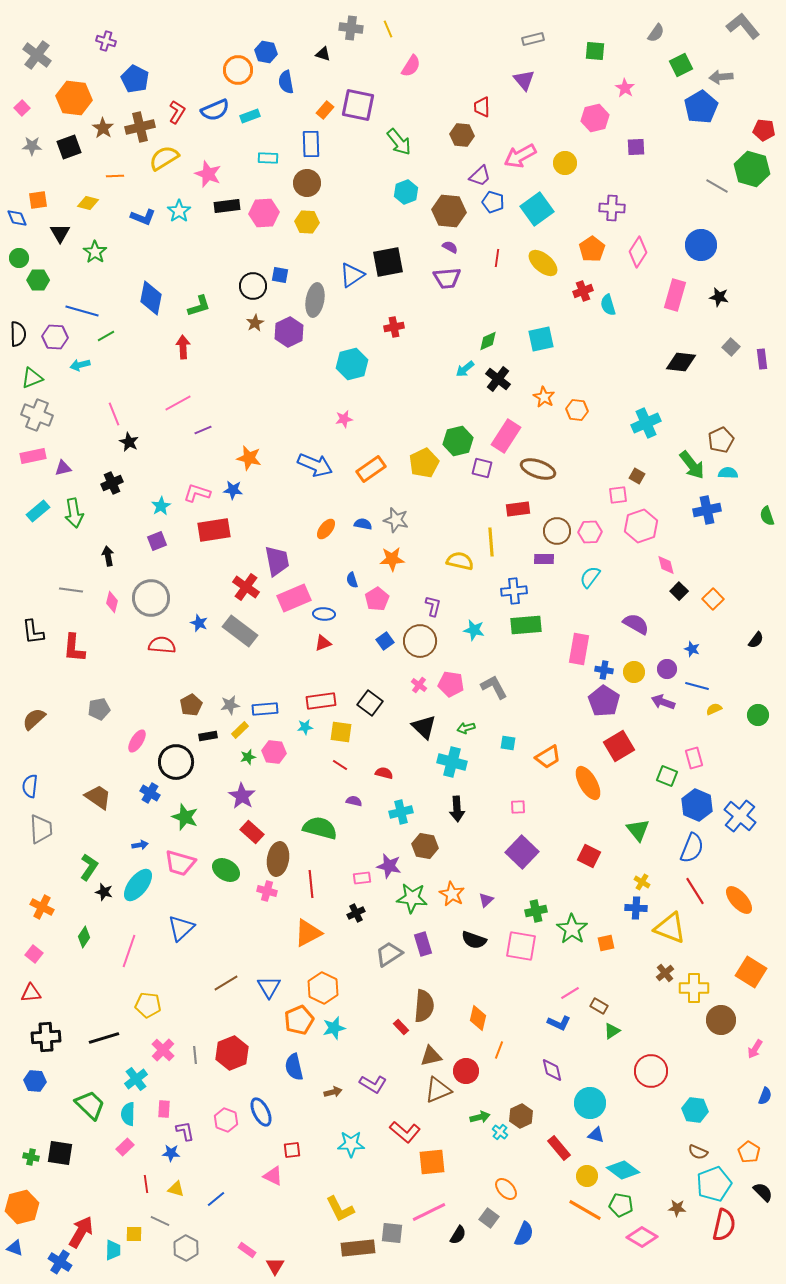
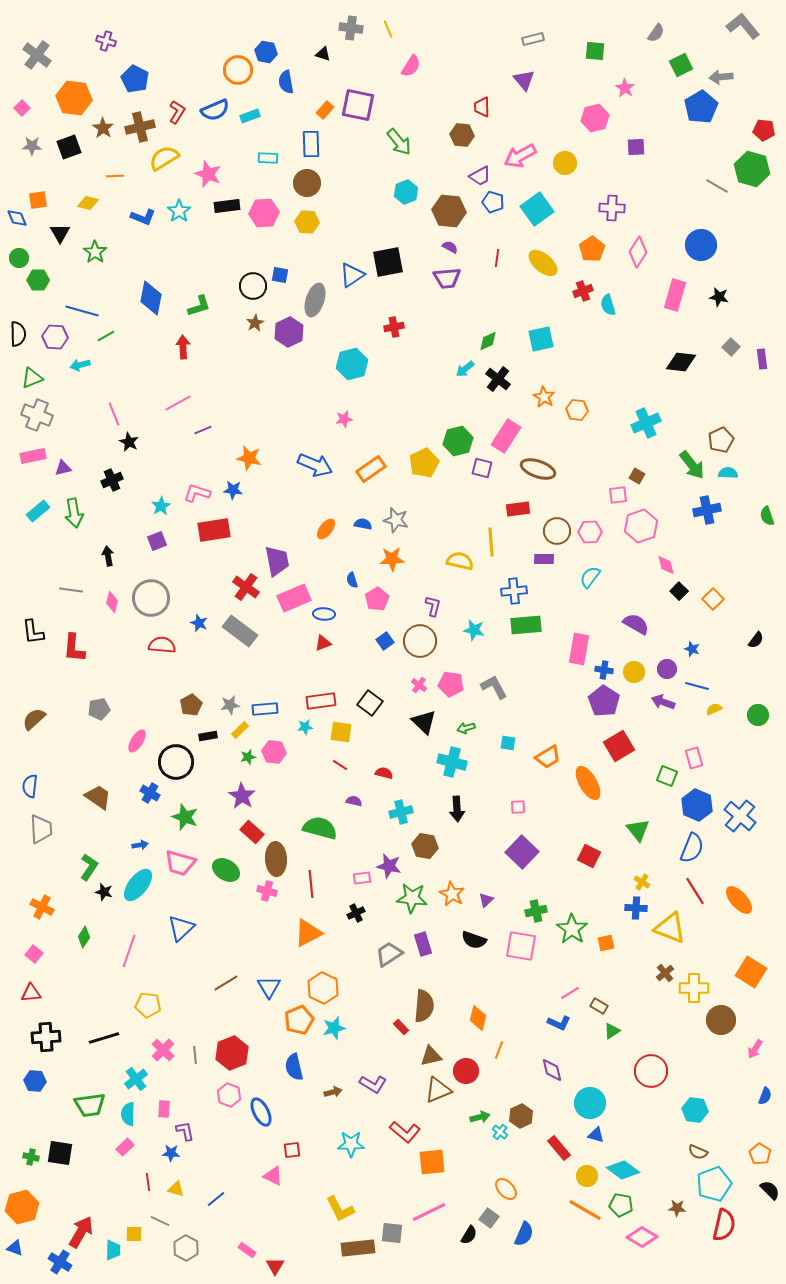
purple trapezoid at (480, 176): rotated 15 degrees clockwise
gray ellipse at (315, 300): rotated 8 degrees clockwise
black cross at (112, 483): moved 3 px up
black triangle at (424, 727): moved 5 px up
brown ellipse at (278, 859): moved 2 px left; rotated 12 degrees counterclockwise
green trapezoid at (90, 1105): rotated 128 degrees clockwise
pink hexagon at (226, 1120): moved 3 px right, 25 px up
orange pentagon at (749, 1152): moved 11 px right, 2 px down
red line at (146, 1184): moved 2 px right, 2 px up
black semicircle at (763, 1192): moved 7 px right, 2 px up
black semicircle at (458, 1235): moved 11 px right
